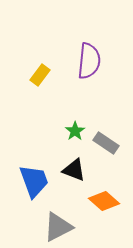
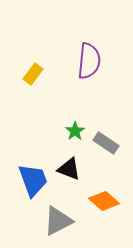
yellow rectangle: moved 7 px left, 1 px up
black triangle: moved 5 px left, 1 px up
blue trapezoid: moved 1 px left, 1 px up
gray triangle: moved 6 px up
